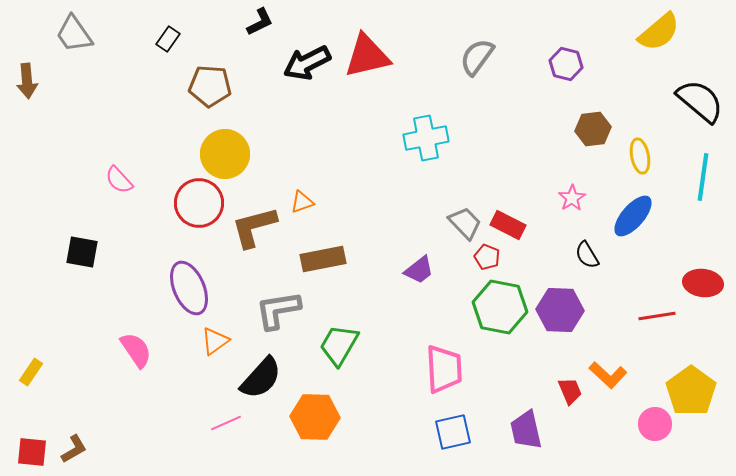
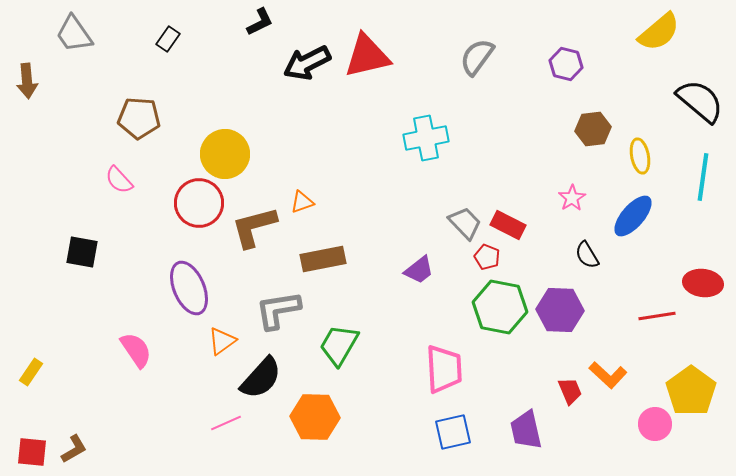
brown pentagon at (210, 86): moved 71 px left, 32 px down
orange triangle at (215, 341): moved 7 px right
